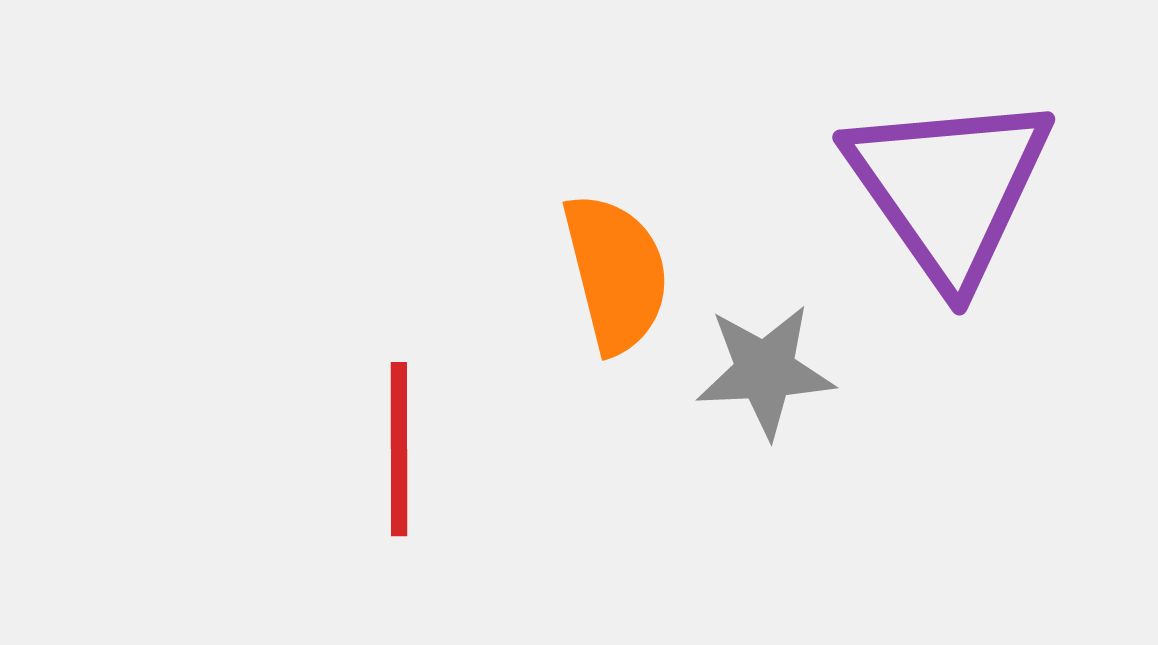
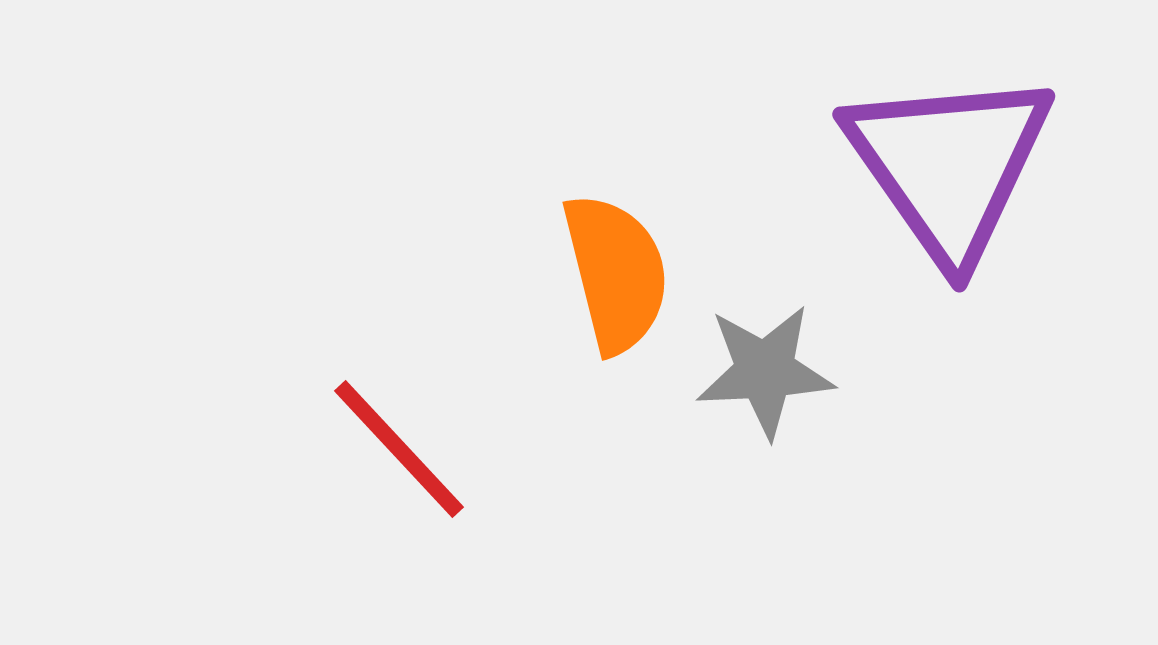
purple triangle: moved 23 px up
red line: rotated 43 degrees counterclockwise
